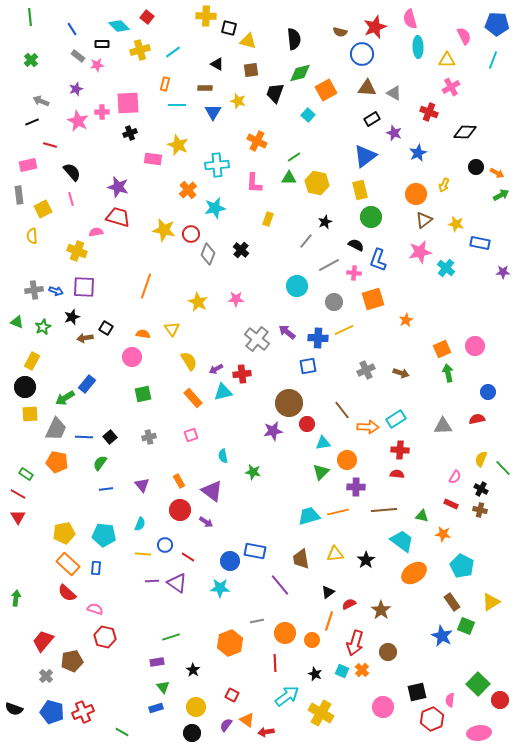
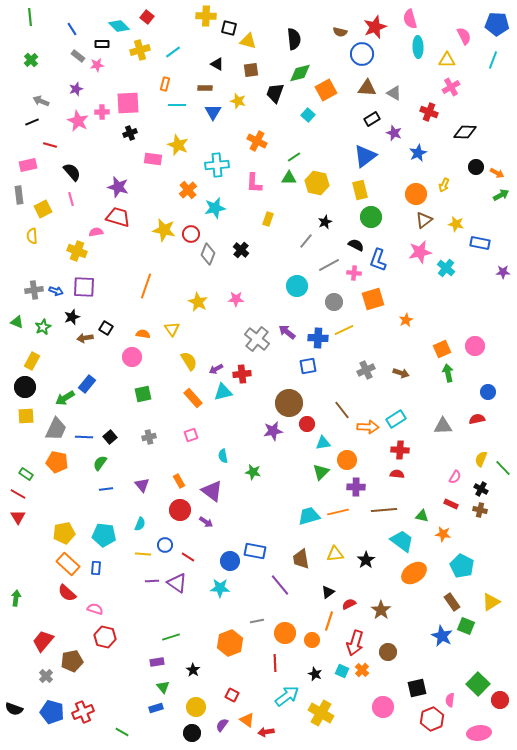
yellow square at (30, 414): moved 4 px left, 2 px down
black square at (417, 692): moved 4 px up
purple semicircle at (226, 725): moved 4 px left
